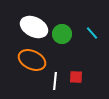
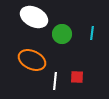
white ellipse: moved 10 px up
cyan line: rotated 48 degrees clockwise
red square: moved 1 px right
